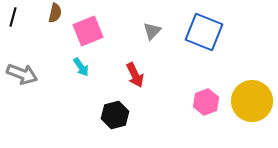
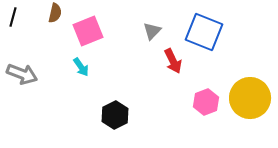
red arrow: moved 38 px right, 14 px up
yellow circle: moved 2 px left, 3 px up
black hexagon: rotated 12 degrees counterclockwise
